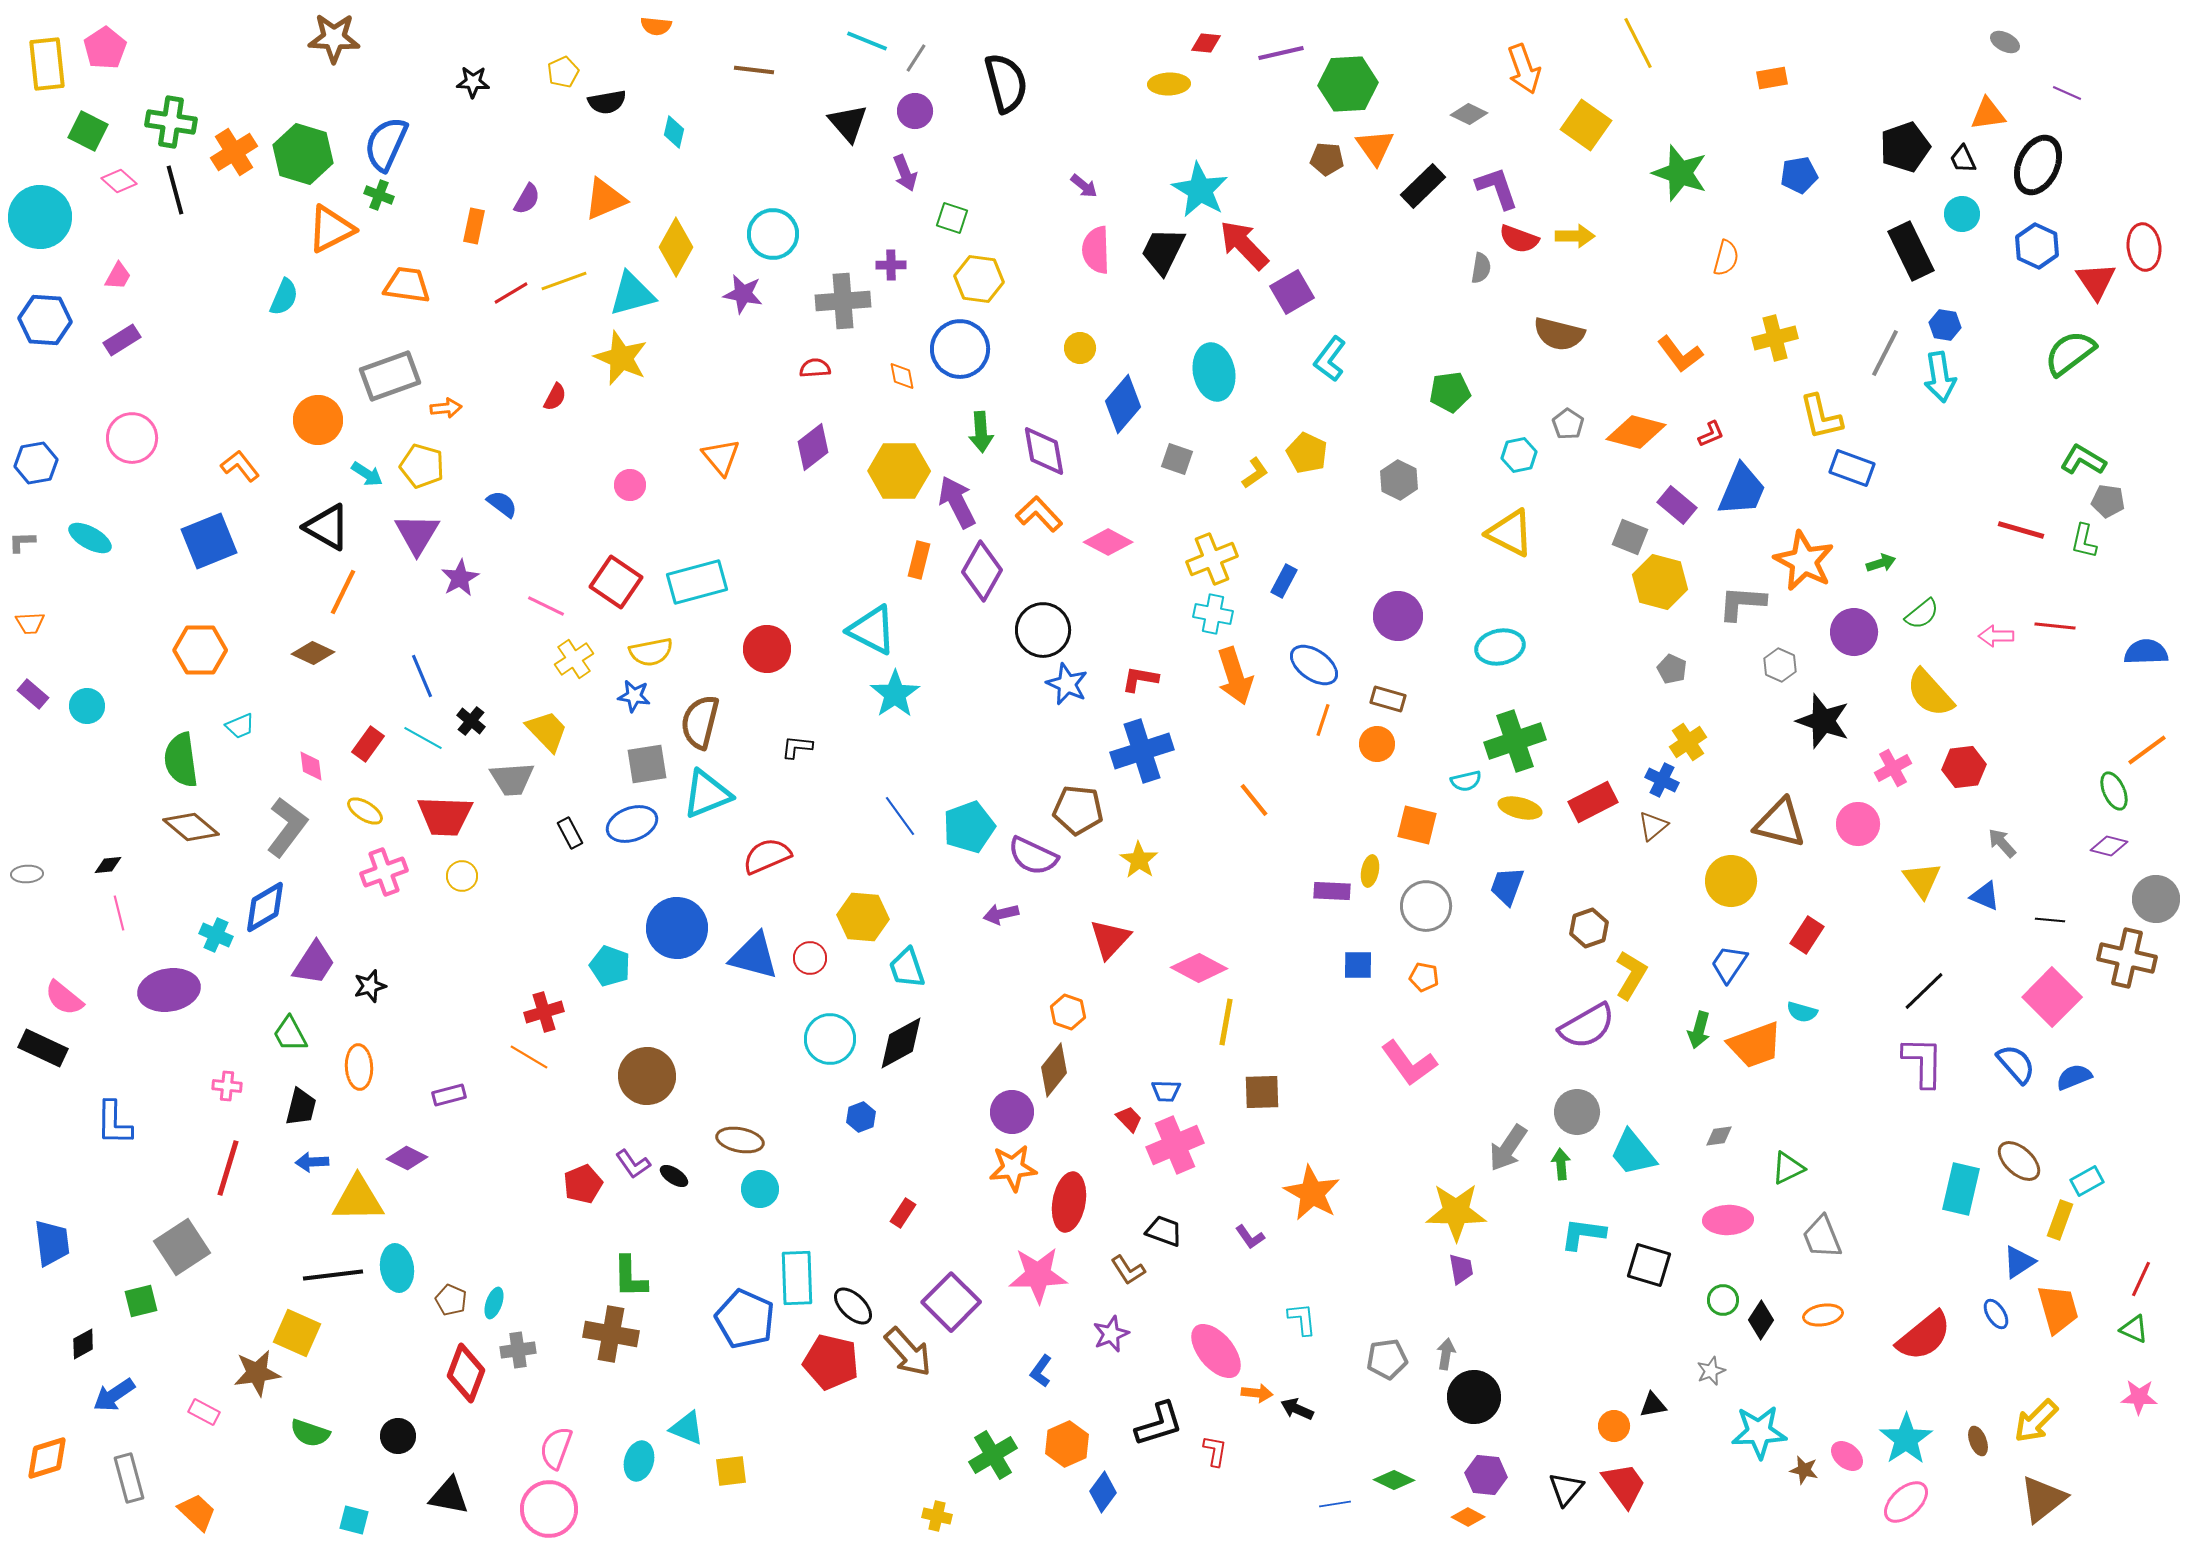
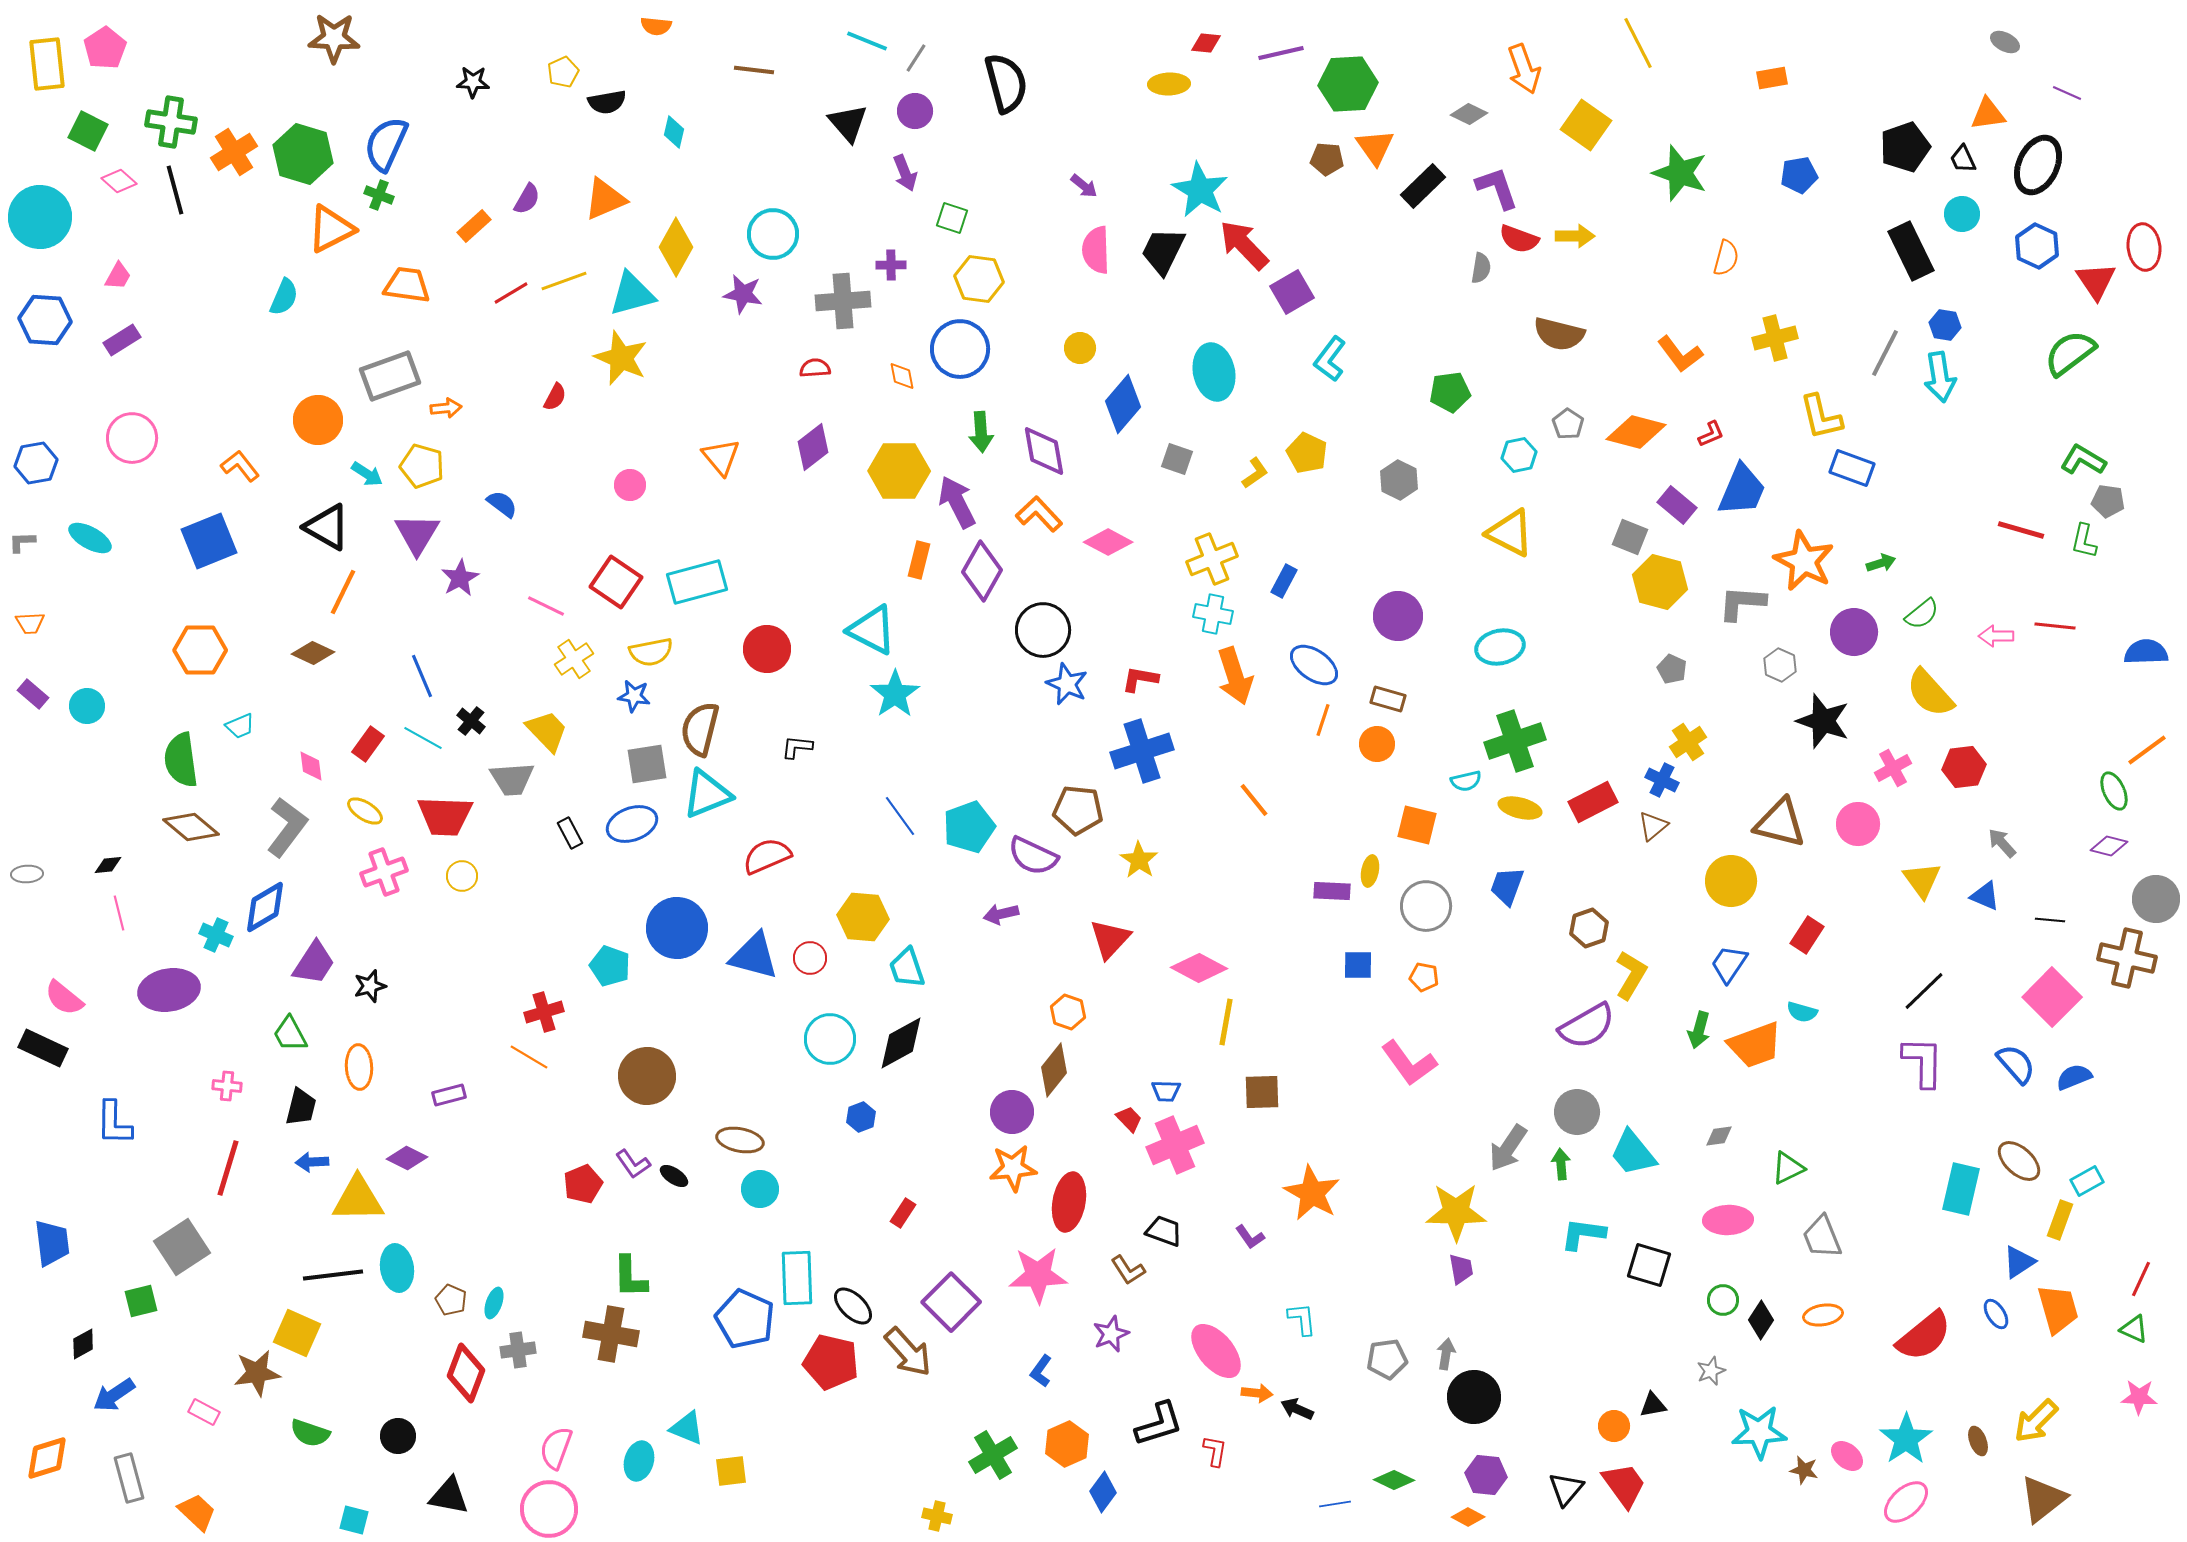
orange rectangle at (474, 226): rotated 36 degrees clockwise
brown semicircle at (700, 722): moved 7 px down
